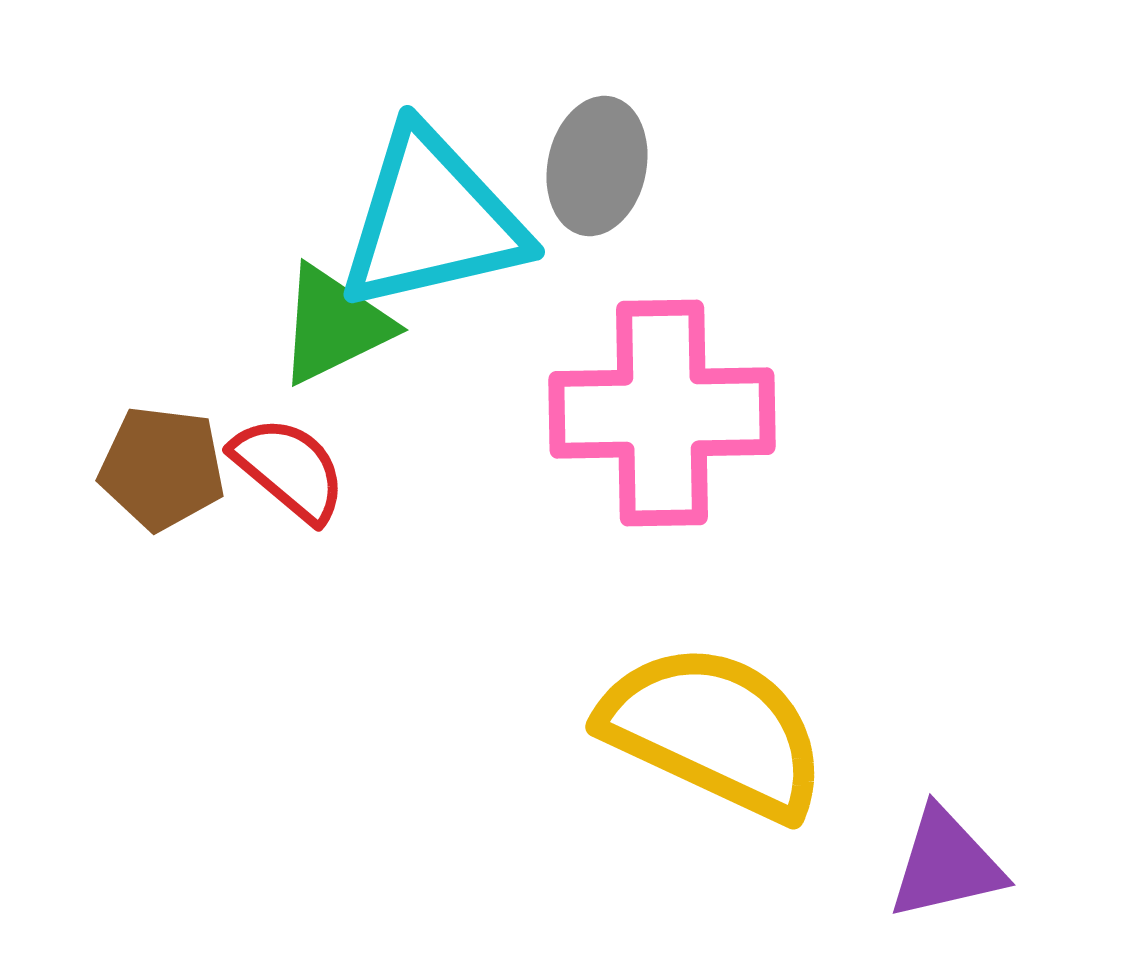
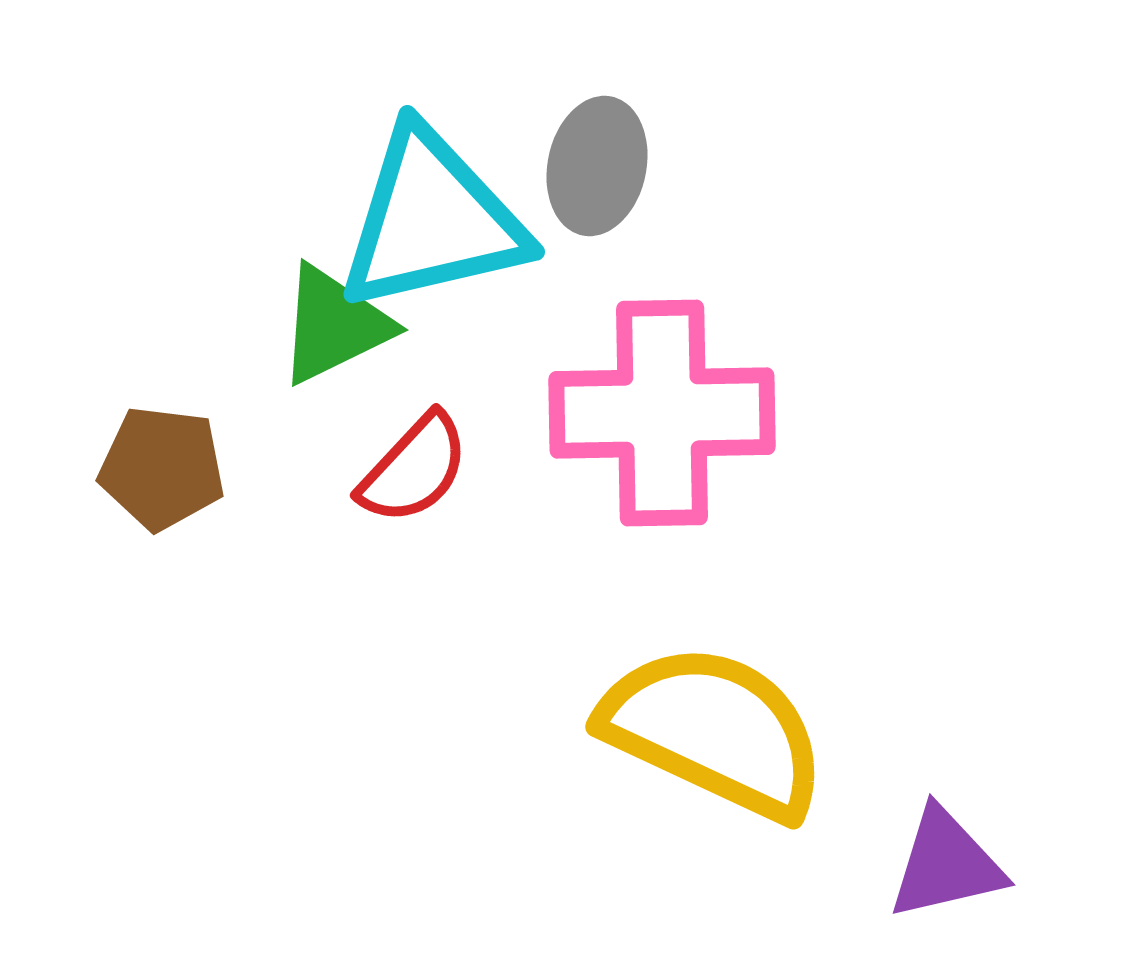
red semicircle: moved 125 px right; rotated 93 degrees clockwise
